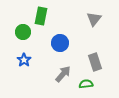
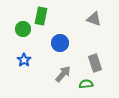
gray triangle: rotated 49 degrees counterclockwise
green circle: moved 3 px up
gray rectangle: moved 1 px down
